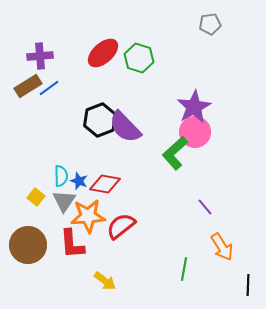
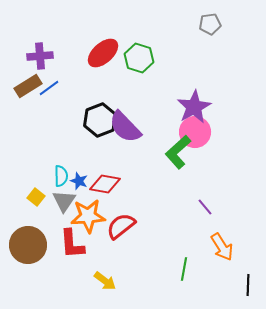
green L-shape: moved 3 px right, 1 px up
